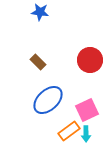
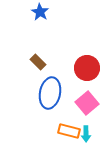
blue star: rotated 24 degrees clockwise
red circle: moved 3 px left, 8 px down
blue ellipse: moved 2 px right, 7 px up; rotated 36 degrees counterclockwise
pink square: moved 7 px up; rotated 15 degrees counterclockwise
orange rectangle: rotated 50 degrees clockwise
